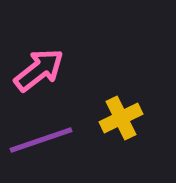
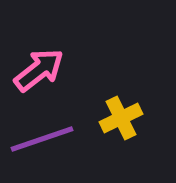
purple line: moved 1 px right, 1 px up
